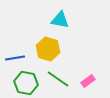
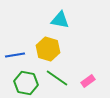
blue line: moved 3 px up
green line: moved 1 px left, 1 px up
